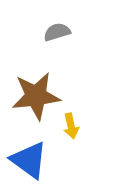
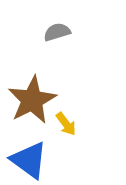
brown star: moved 4 px left, 4 px down; rotated 21 degrees counterclockwise
yellow arrow: moved 5 px left, 2 px up; rotated 25 degrees counterclockwise
